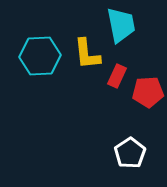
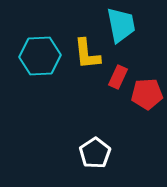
red rectangle: moved 1 px right, 1 px down
red pentagon: moved 1 px left, 2 px down
white pentagon: moved 35 px left
